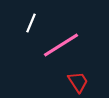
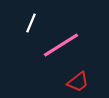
red trapezoid: rotated 85 degrees clockwise
